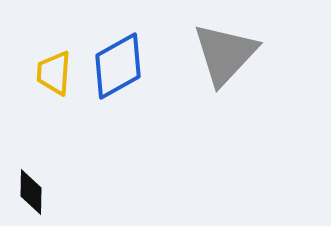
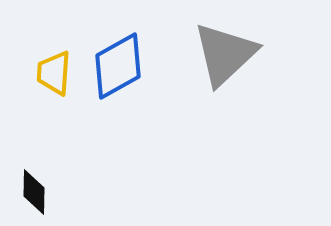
gray triangle: rotated 4 degrees clockwise
black diamond: moved 3 px right
